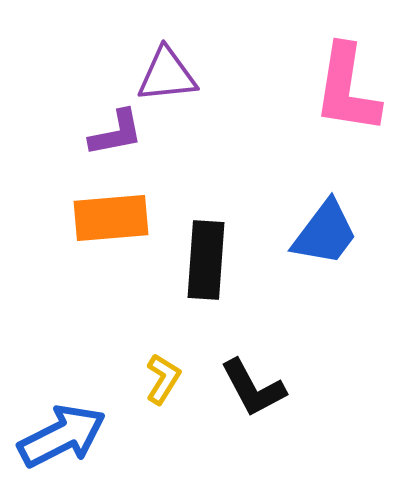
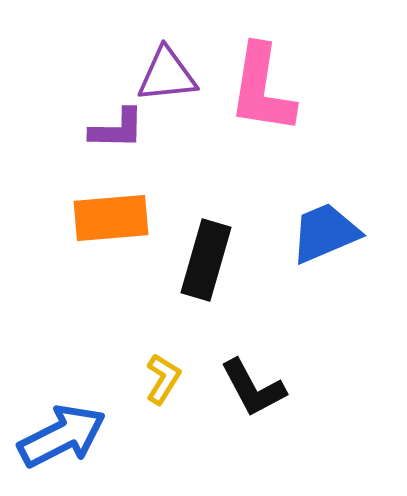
pink L-shape: moved 85 px left
purple L-shape: moved 1 px right, 4 px up; rotated 12 degrees clockwise
blue trapezoid: rotated 150 degrees counterclockwise
black rectangle: rotated 12 degrees clockwise
